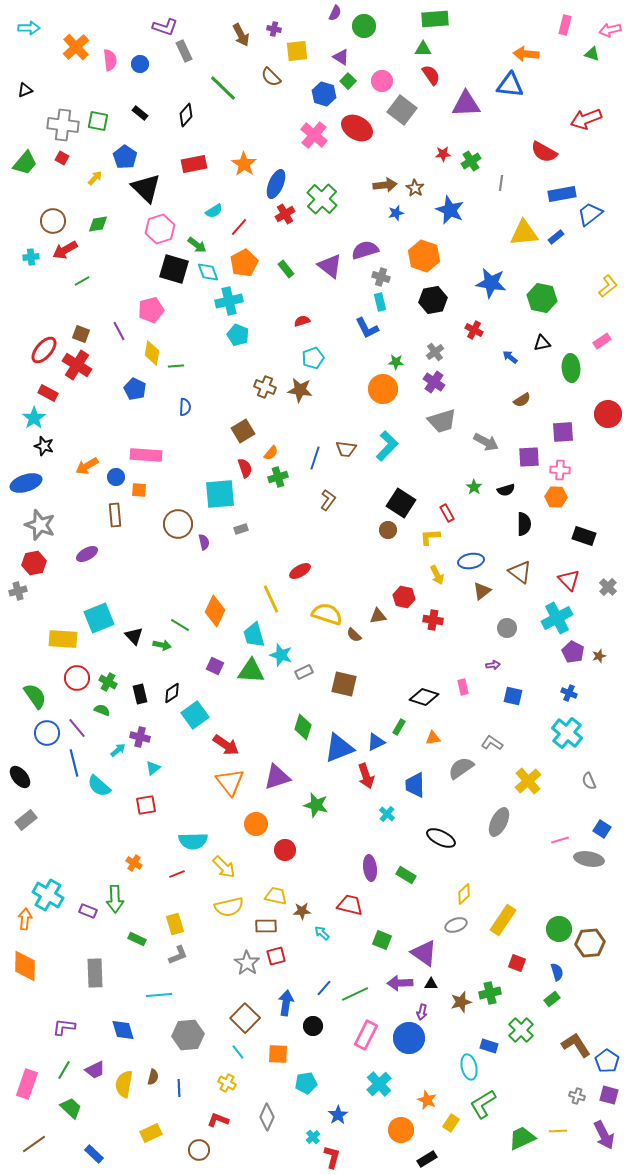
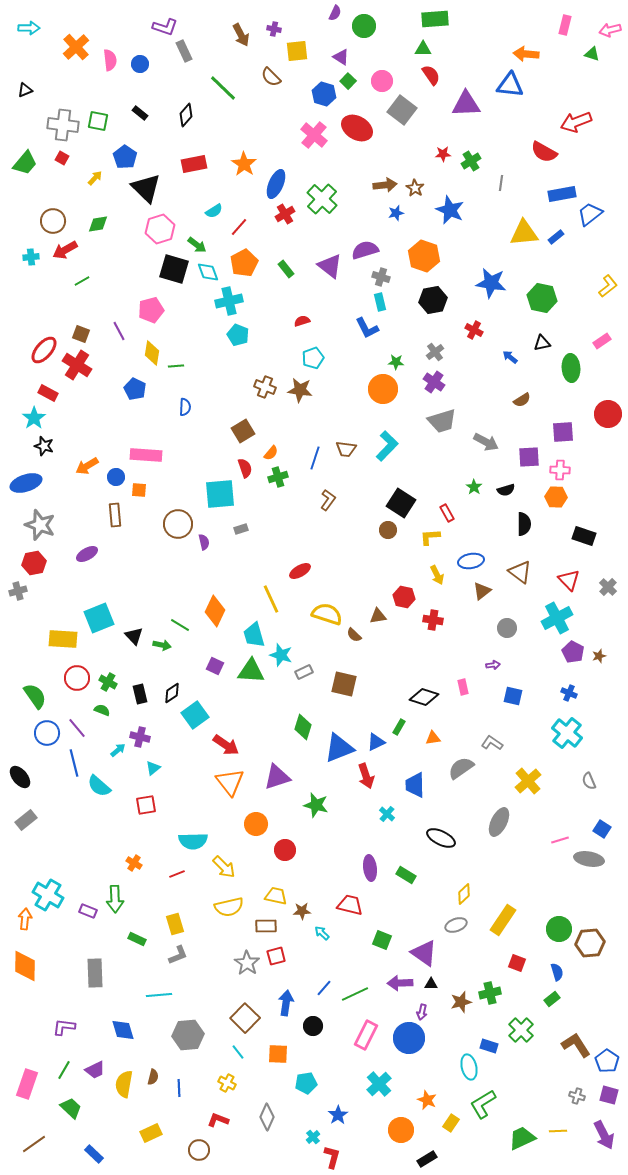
red arrow at (586, 119): moved 10 px left, 3 px down
